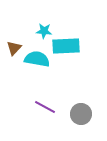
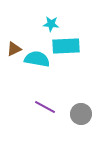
cyan star: moved 7 px right, 7 px up
brown triangle: moved 1 px down; rotated 21 degrees clockwise
